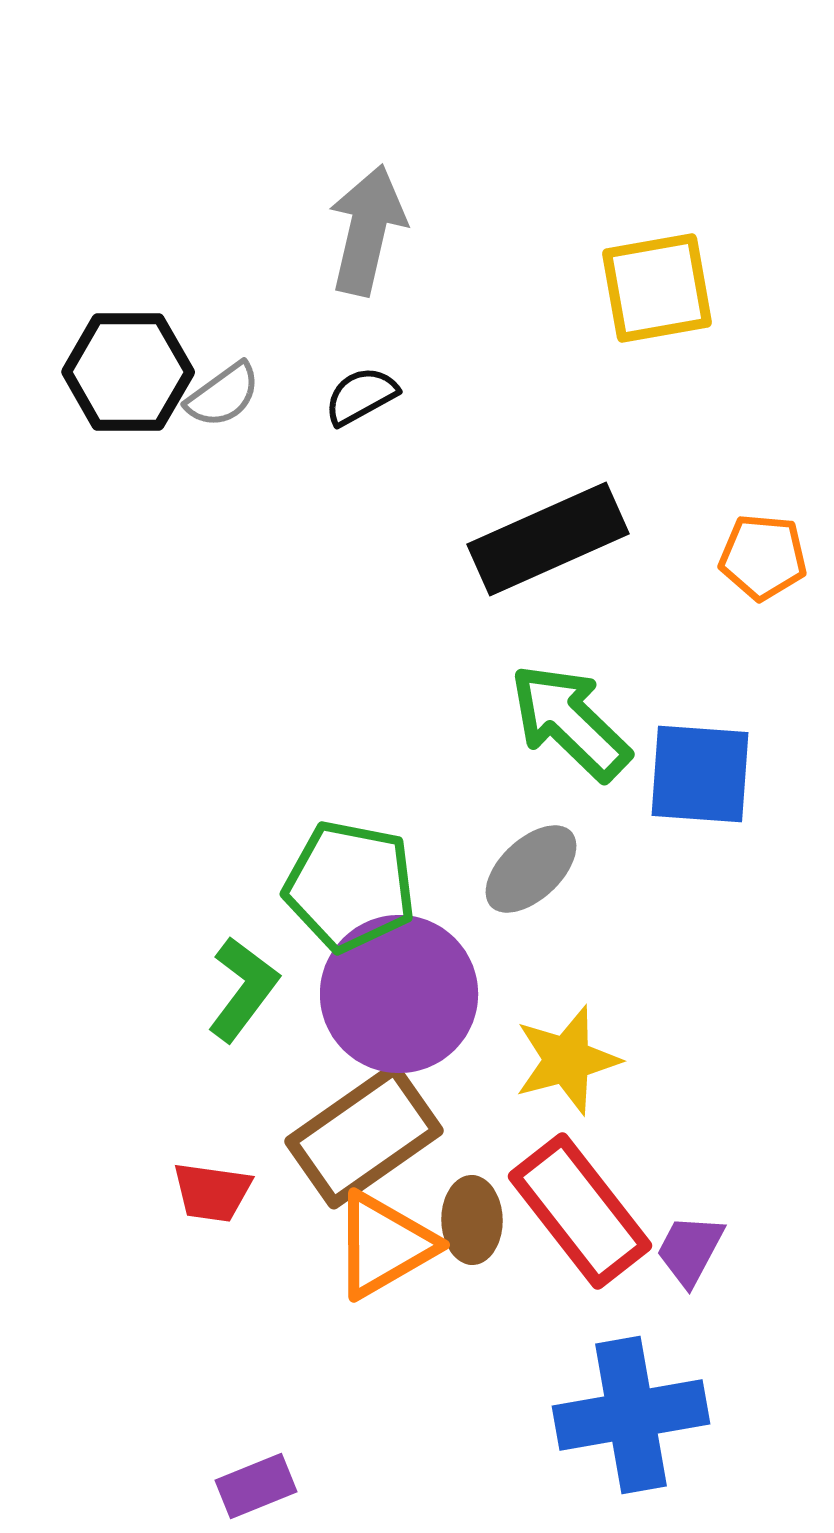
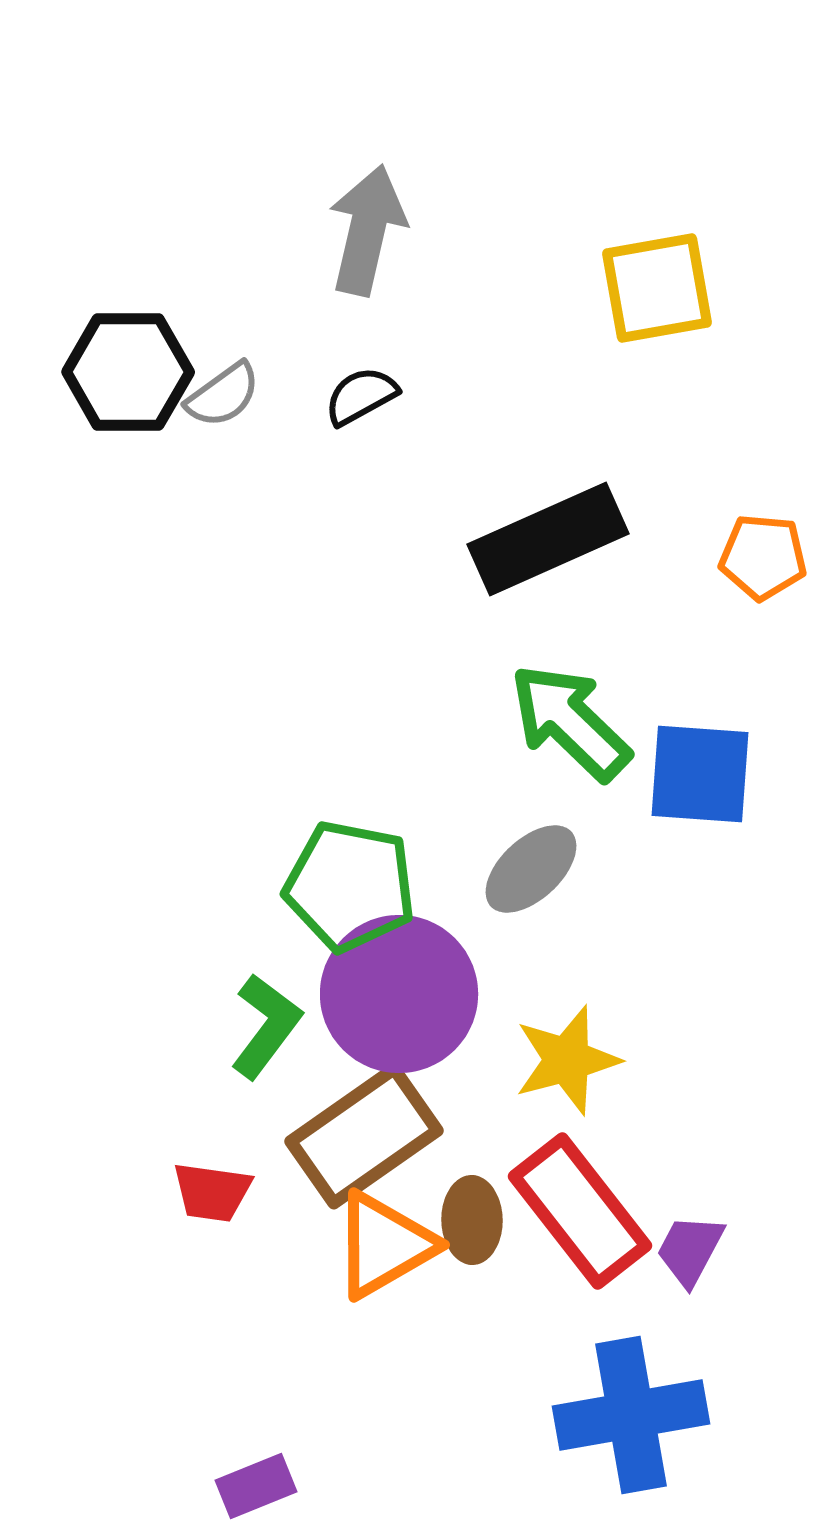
green L-shape: moved 23 px right, 37 px down
